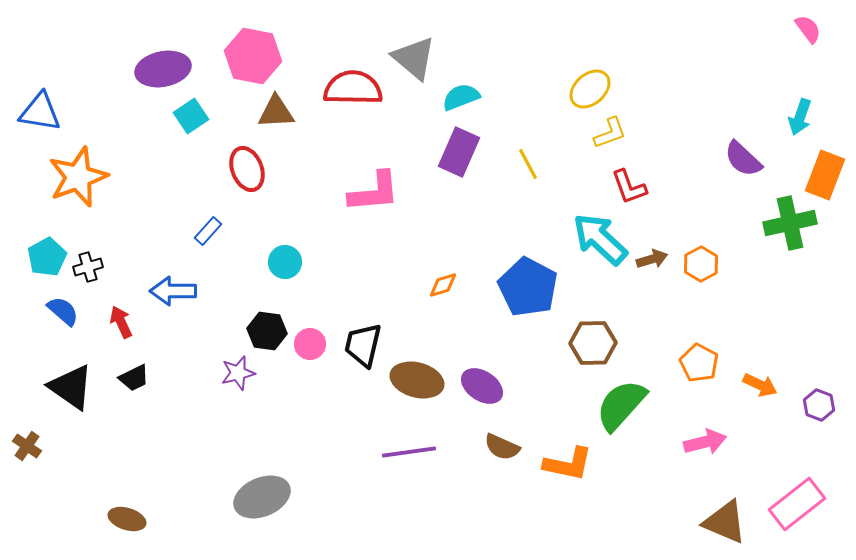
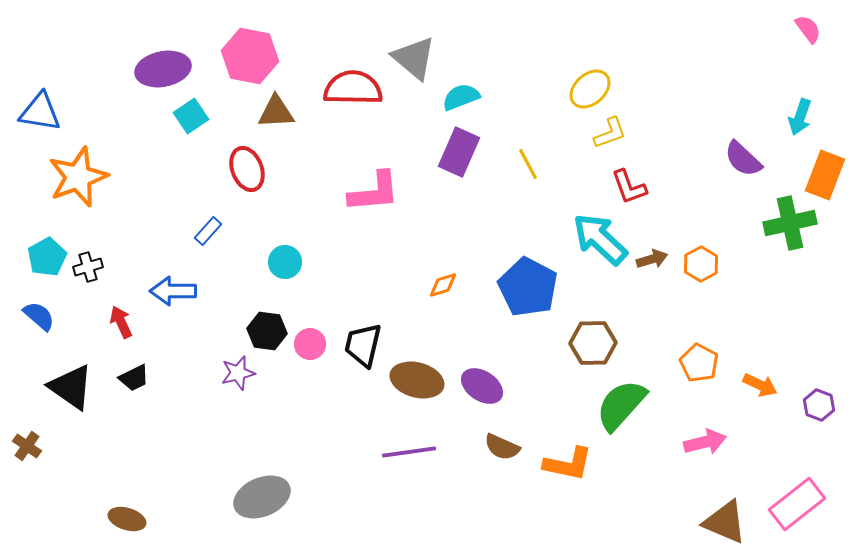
pink hexagon at (253, 56): moved 3 px left
blue semicircle at (63, 311): moved 24 px left, 5 px down
